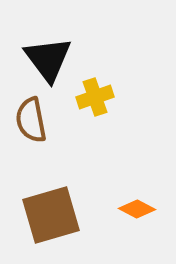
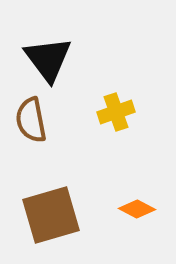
yellow cross: moved 21 px right, 15 px down
